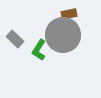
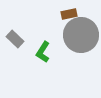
gray circle: moved 18 px right
green L-shape: moved 4 px right, 2 px down
